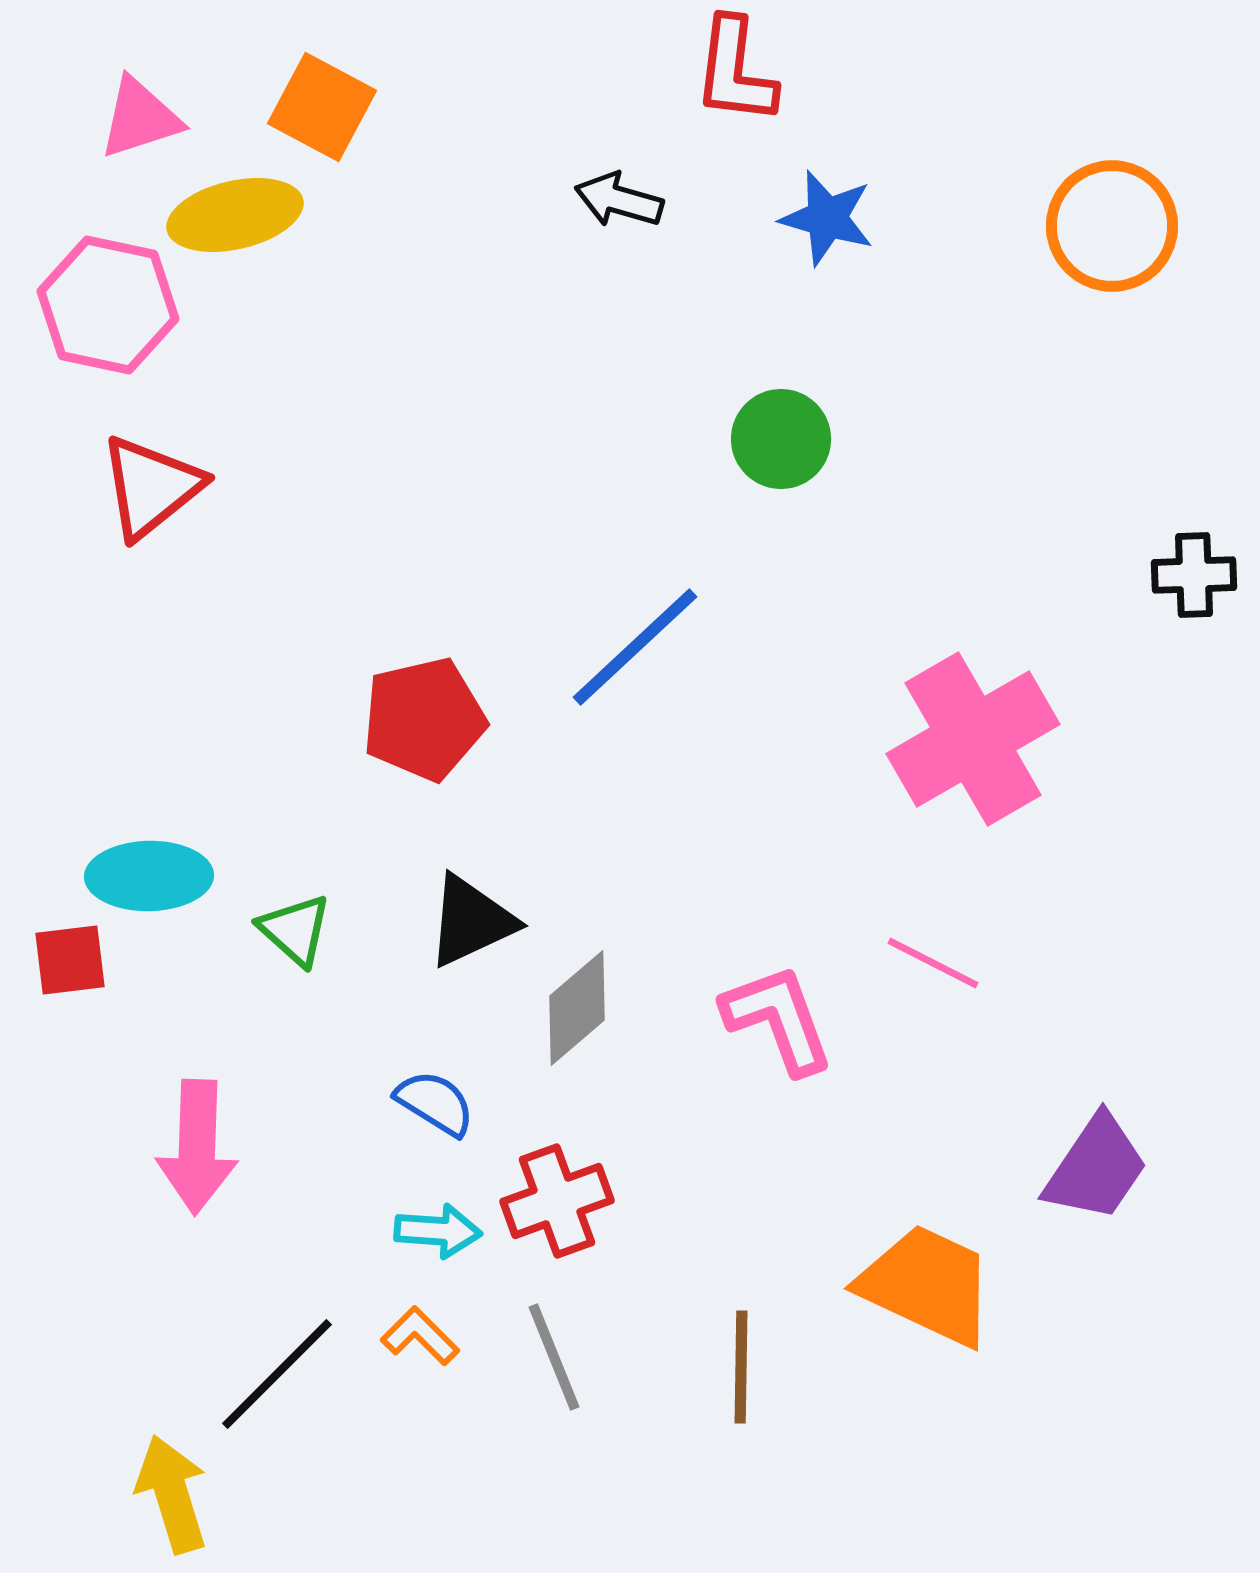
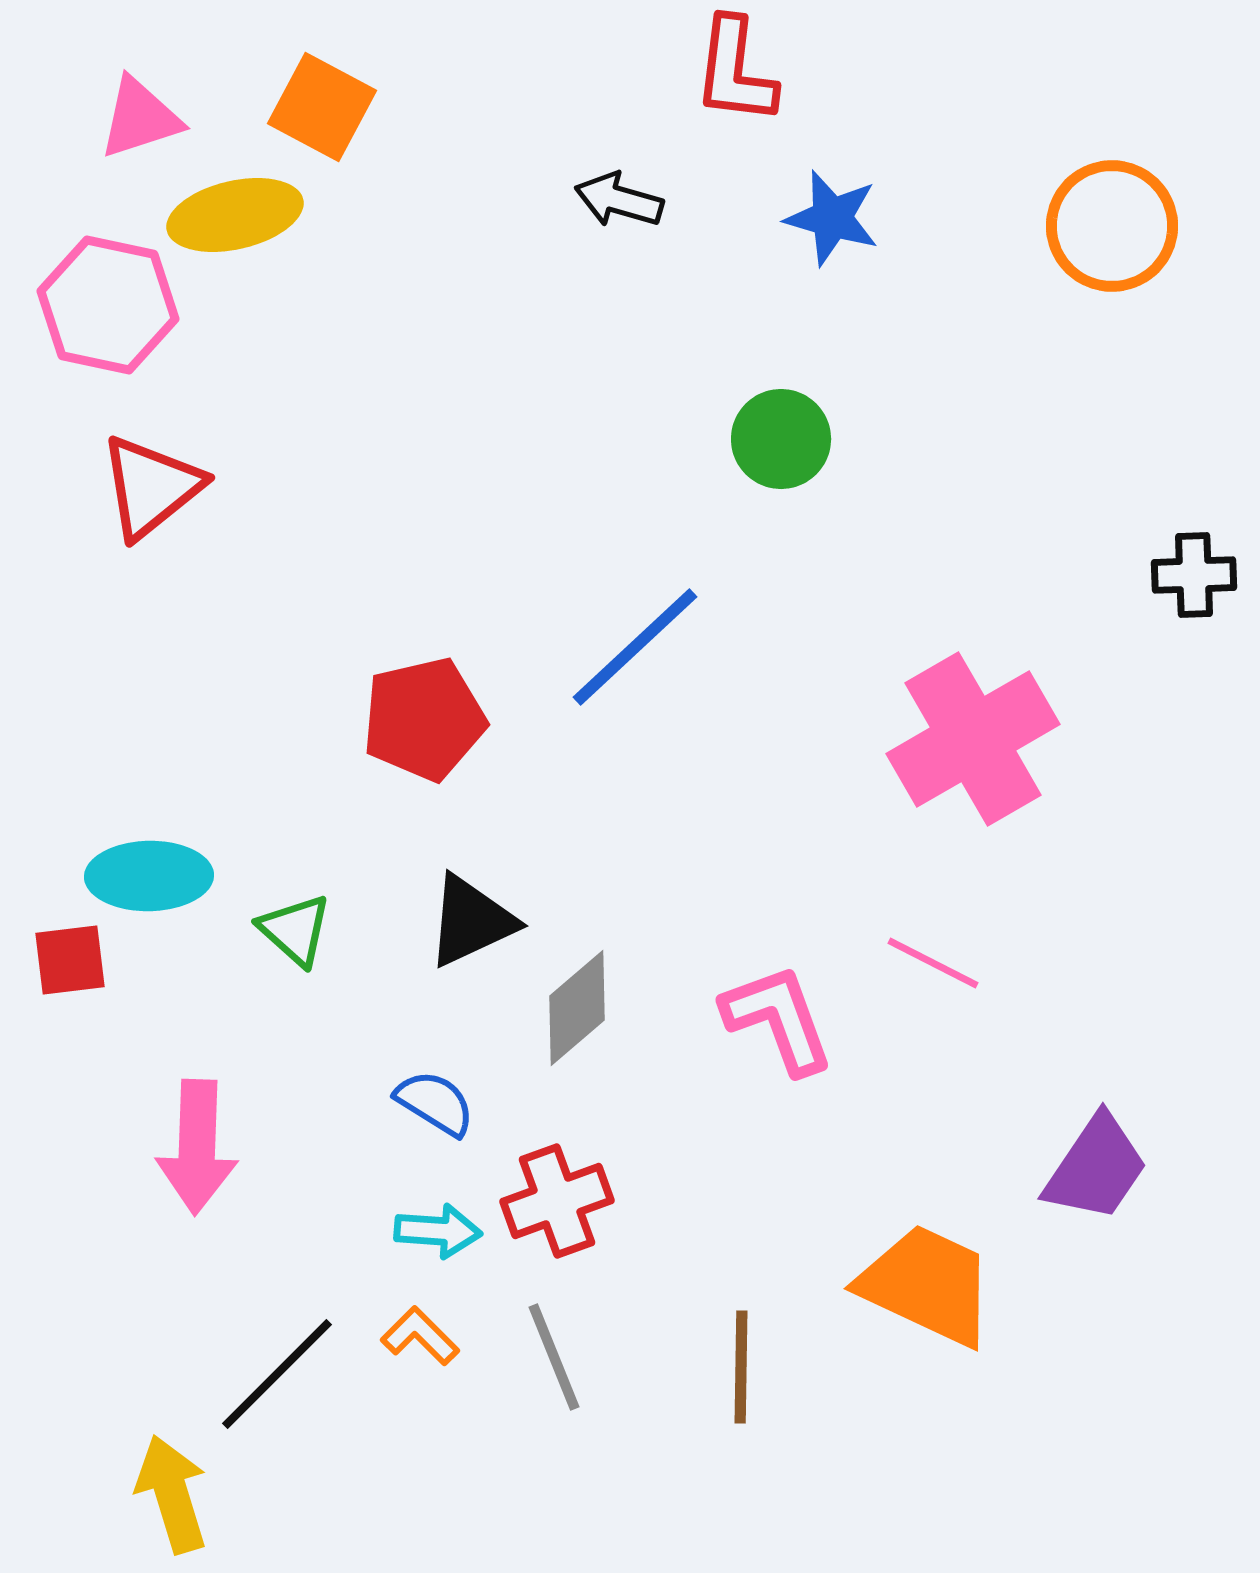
blue star: moved 5 px right
